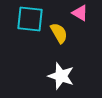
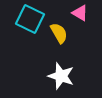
cyan square: rotated 20 degrees clockwise
